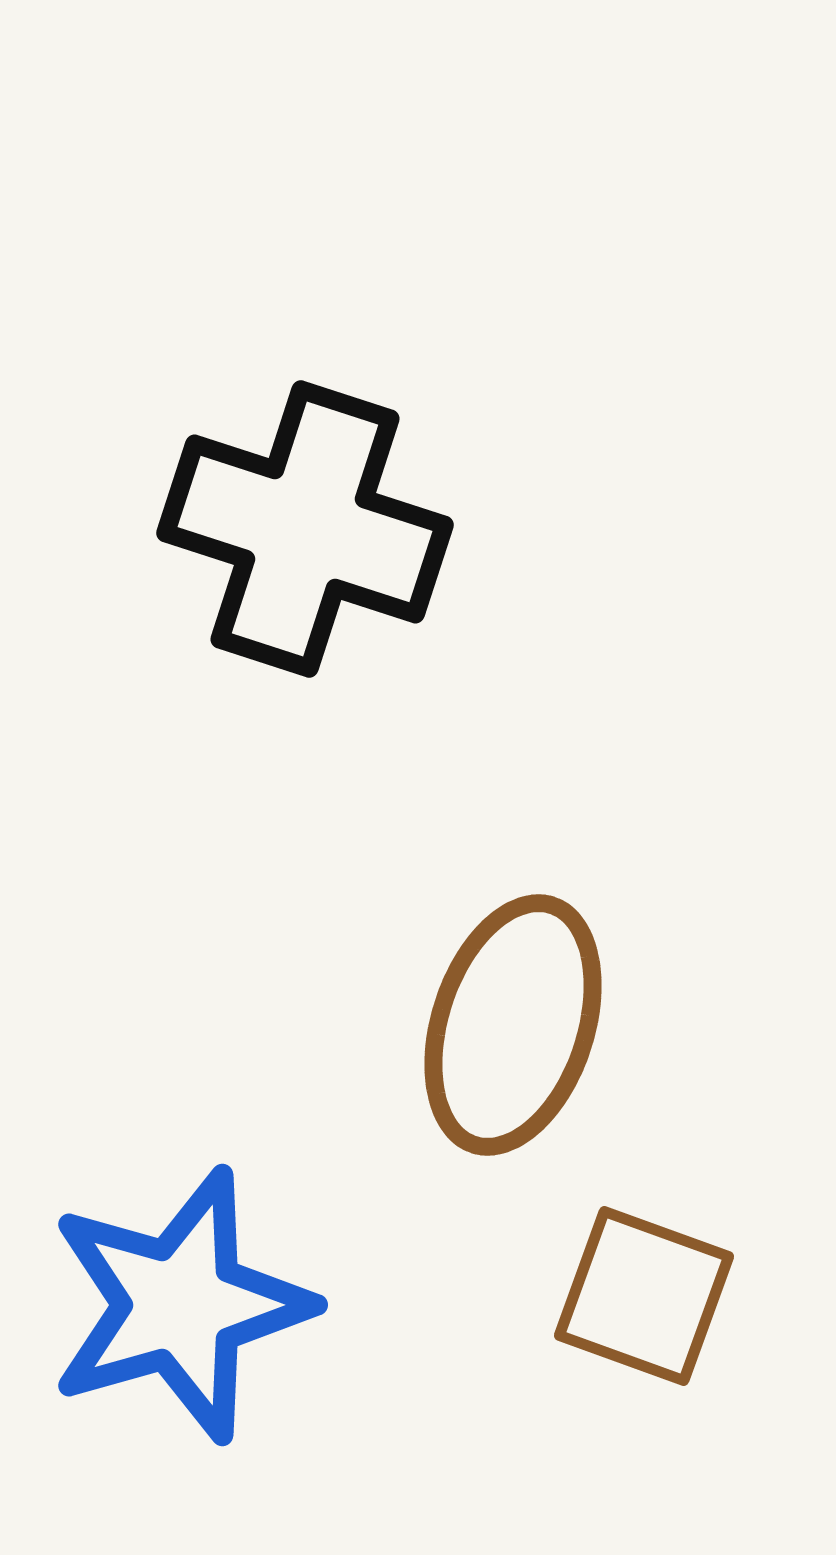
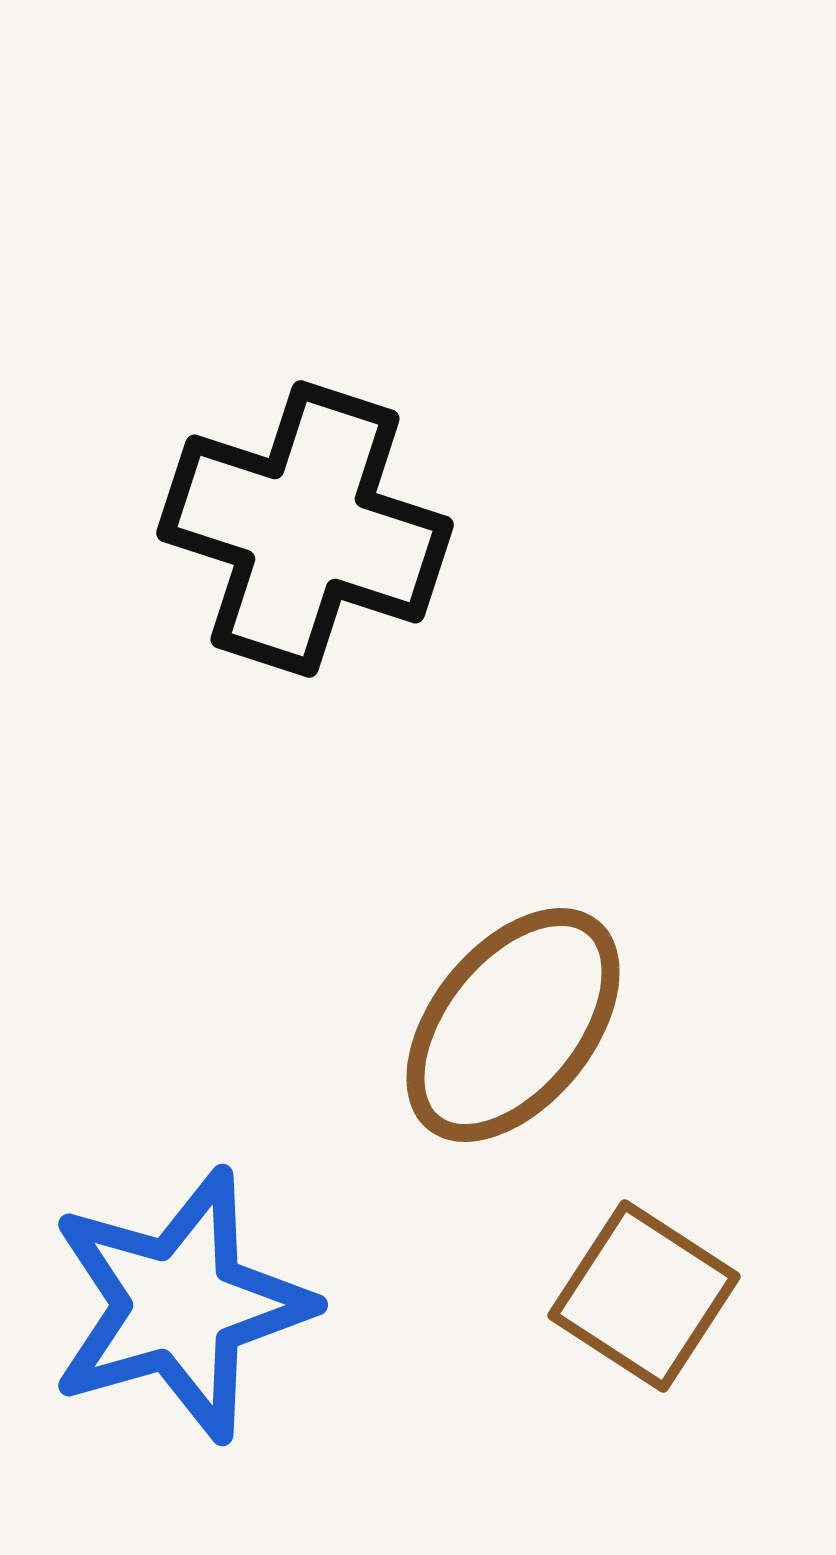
brown ellipse: rotated 21 degrees clockwise
brown square: rotated 13 degrees clockwise
